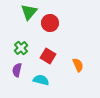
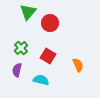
green triangle: moved 1 px left
